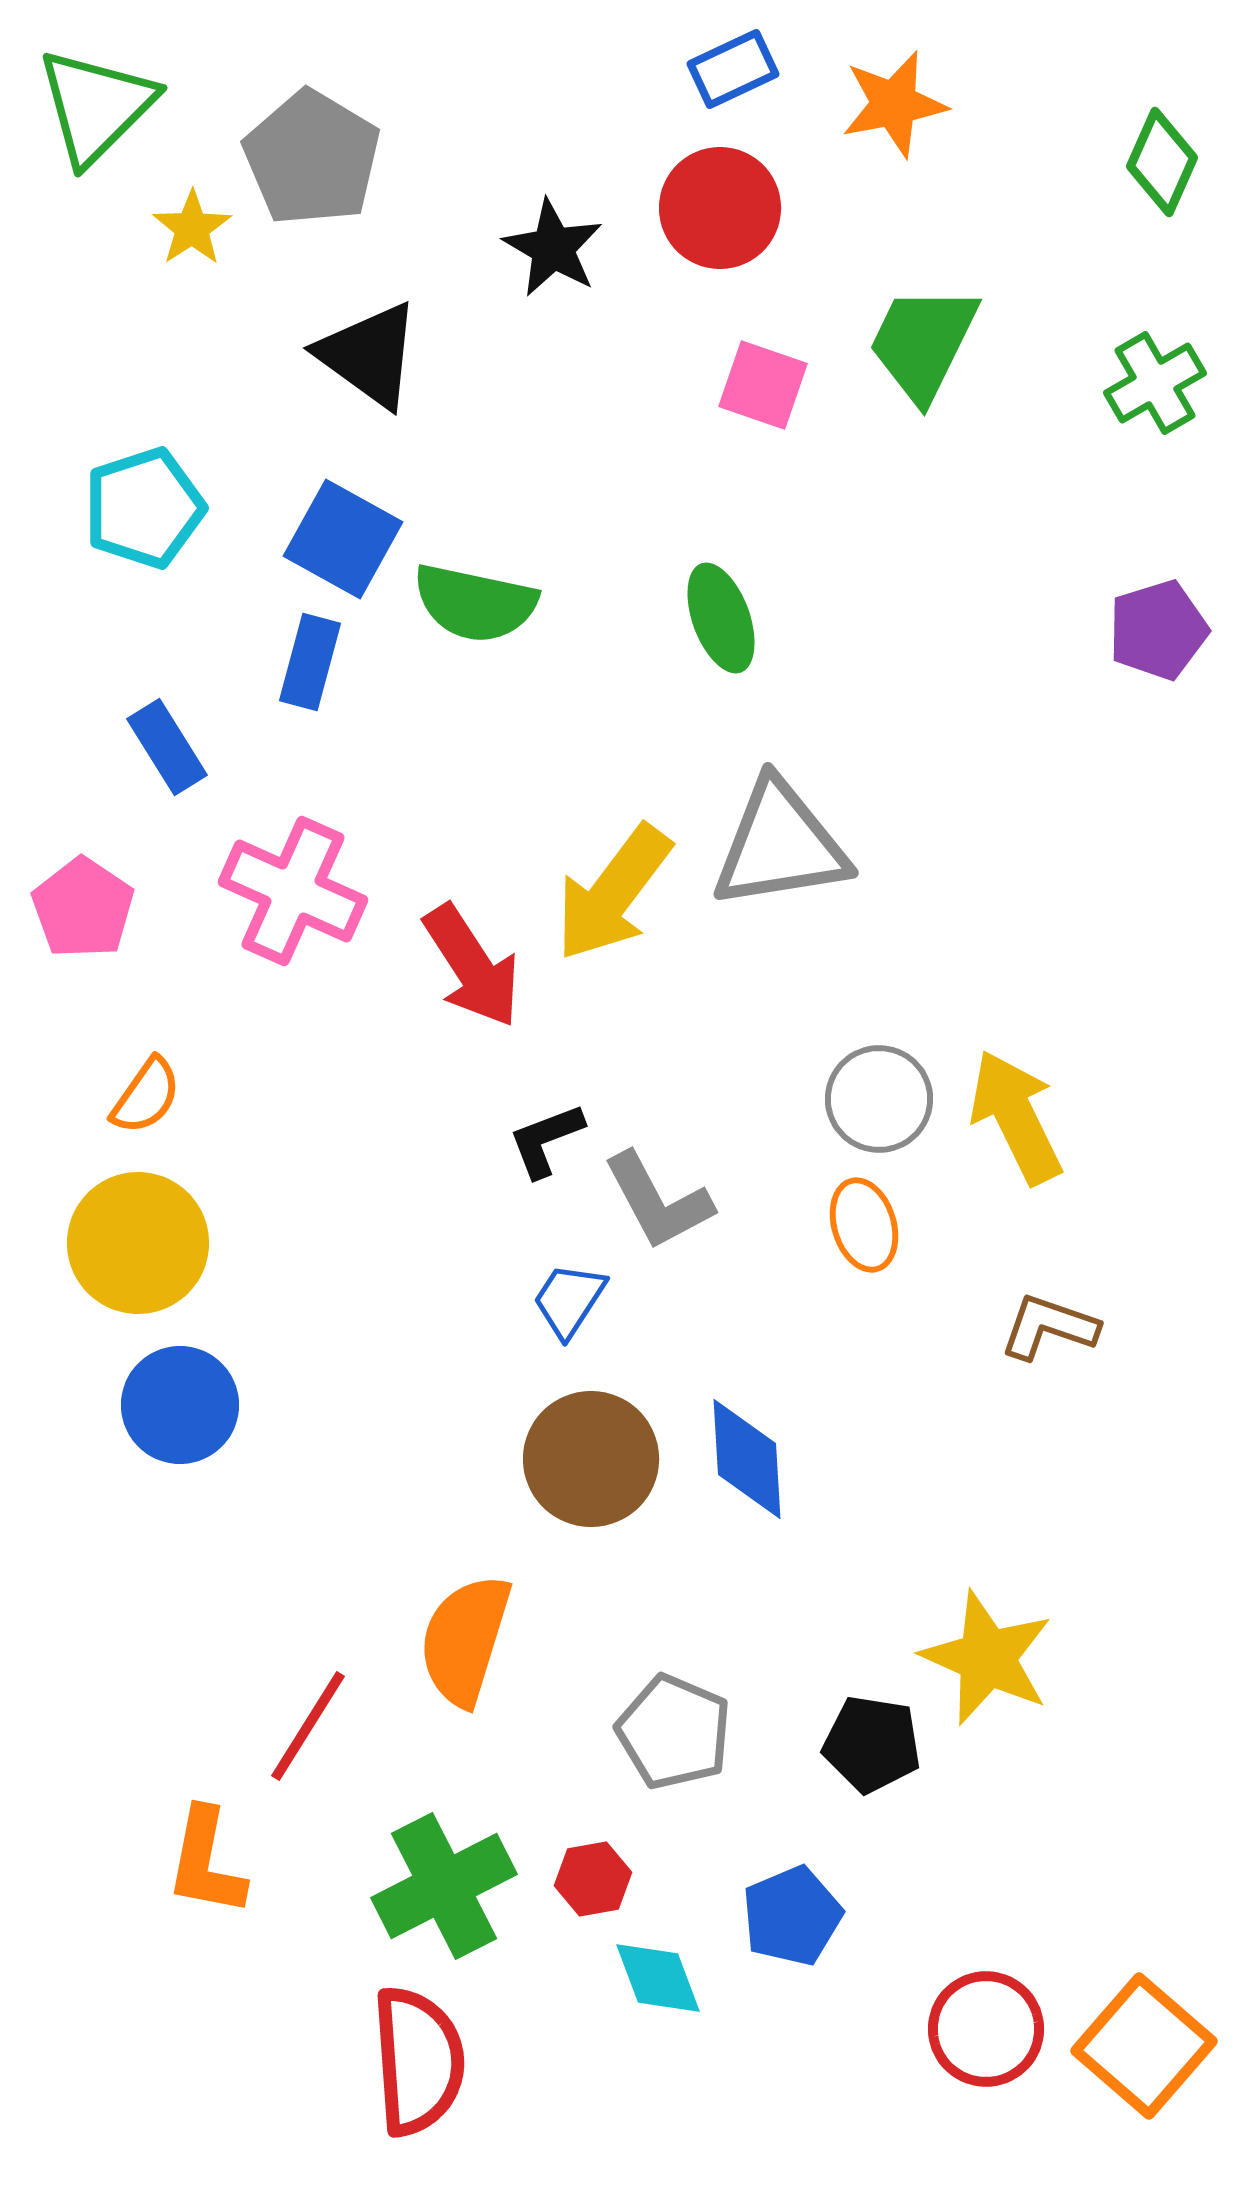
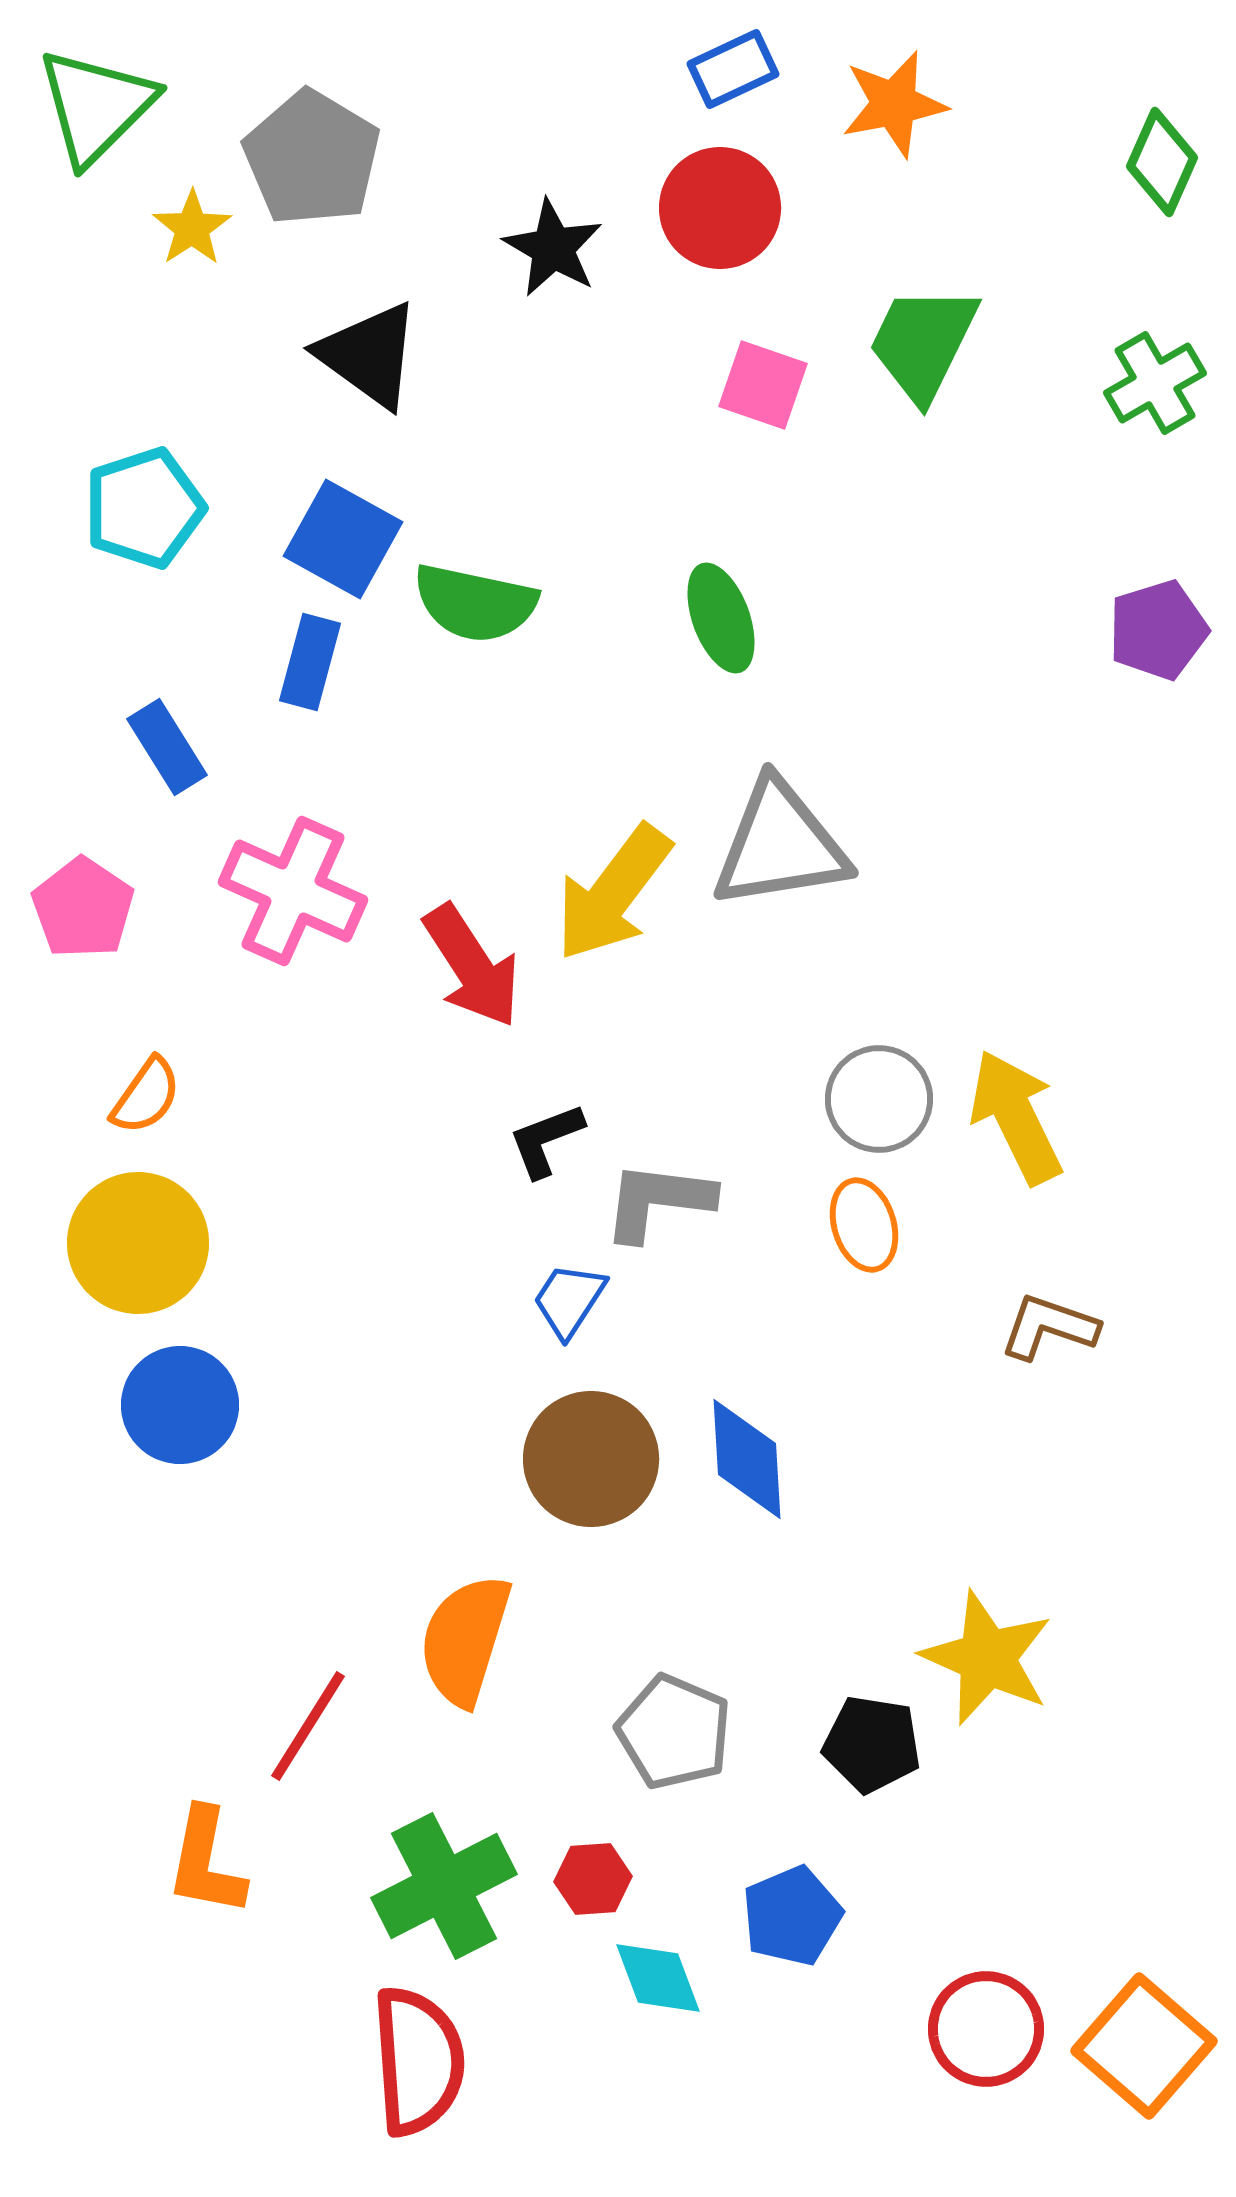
gray L-shape at (658, 1201): rotated 125 degrees clockwise
red hexagon at (593, 1879): rotated 6 degrees clockwise
